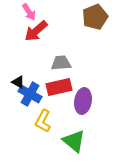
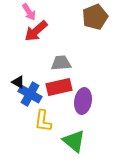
yellow L-shape: rotated 20 degrees counterclockwise
